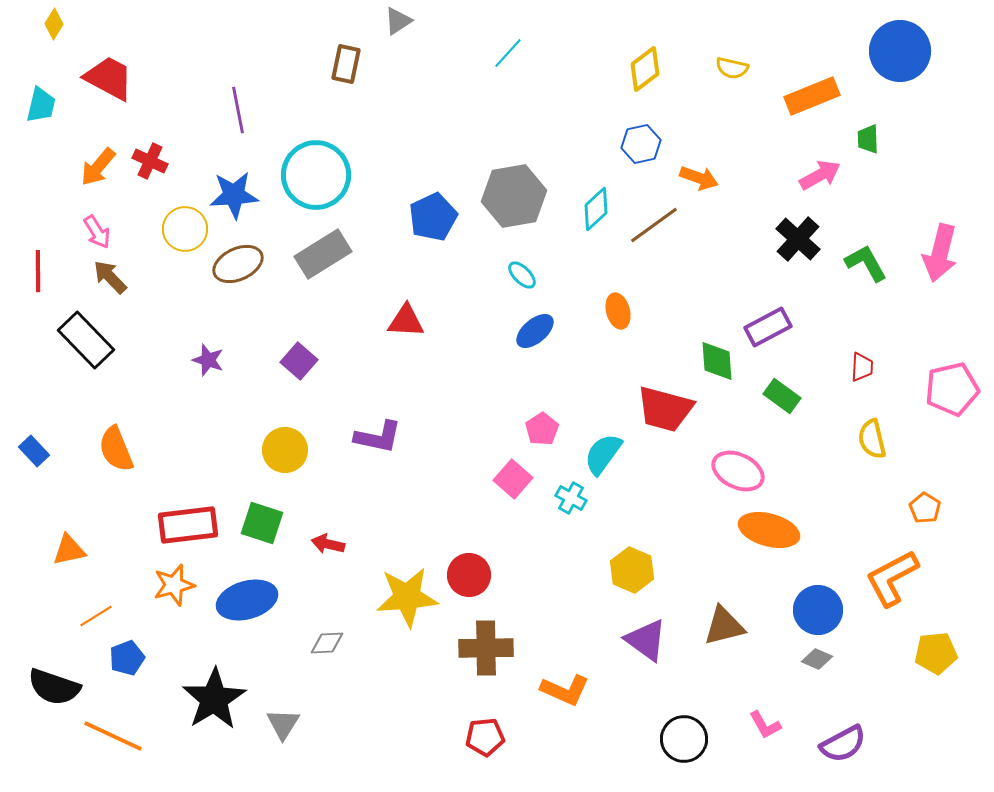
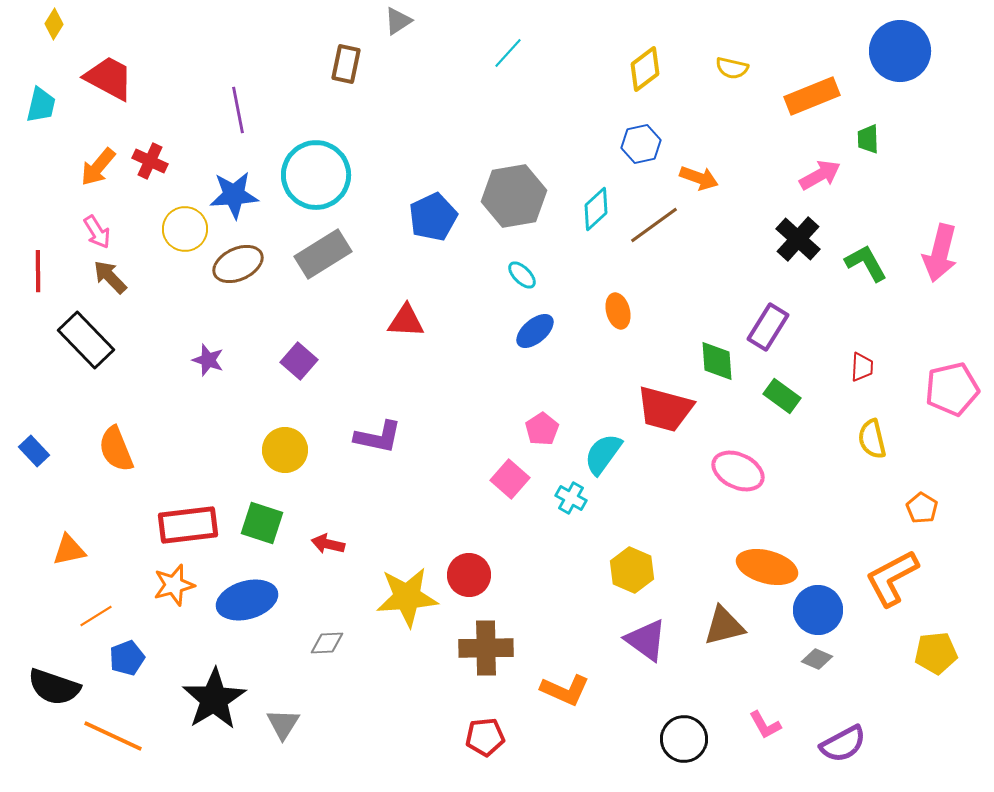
purple rectangle at (768, 327): rotated 30 degrees counterclockwise
pink square at (513, 479): moved 3 px left
orange pentagon at (925, 508): moved 3 px left
orange ellipse at (769, 530): moved 2 px left, 37 px down
